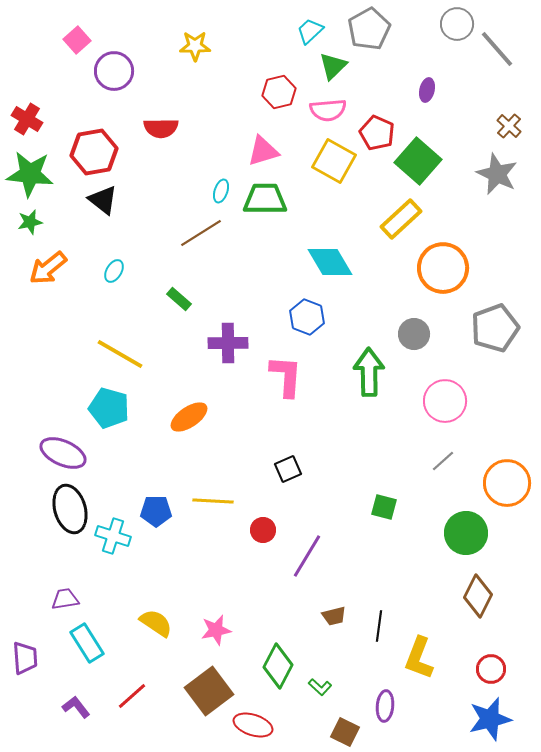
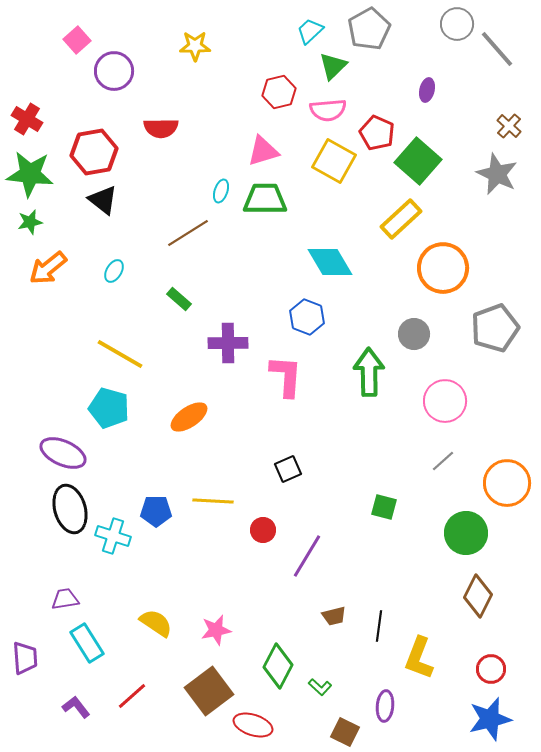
brown line at (201, 233): moved 13 px left
